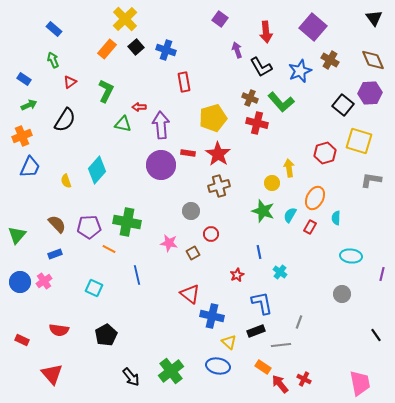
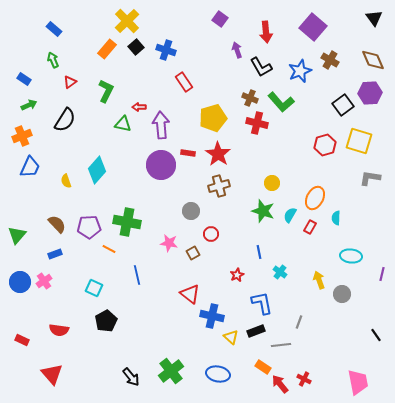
yellow cross at (125, 19): moved 2 px right, 2 px down
red rectangle at (184, 82): rotated 24 degrees counterclockwise
black square at (343, 105): rotated 15 degrees clockwise
red hexagon at (325, 153): moved 8 px up
yellow arrow at (289, 168): moved 30 px right, 112 px down; rotated 12 degrees counterclockwise
gray L-shape at (371, 180): moved 1 px left, 2 px up
black pentagon at (106, 335): moved 14 px up
yellow triangle at (229, 342): moved 2 px right, 5 px up
blue ellipse at (218, 366): moved 8 px down
pink trapezoid at (360, 383): moved 2 px left, 1 px up
